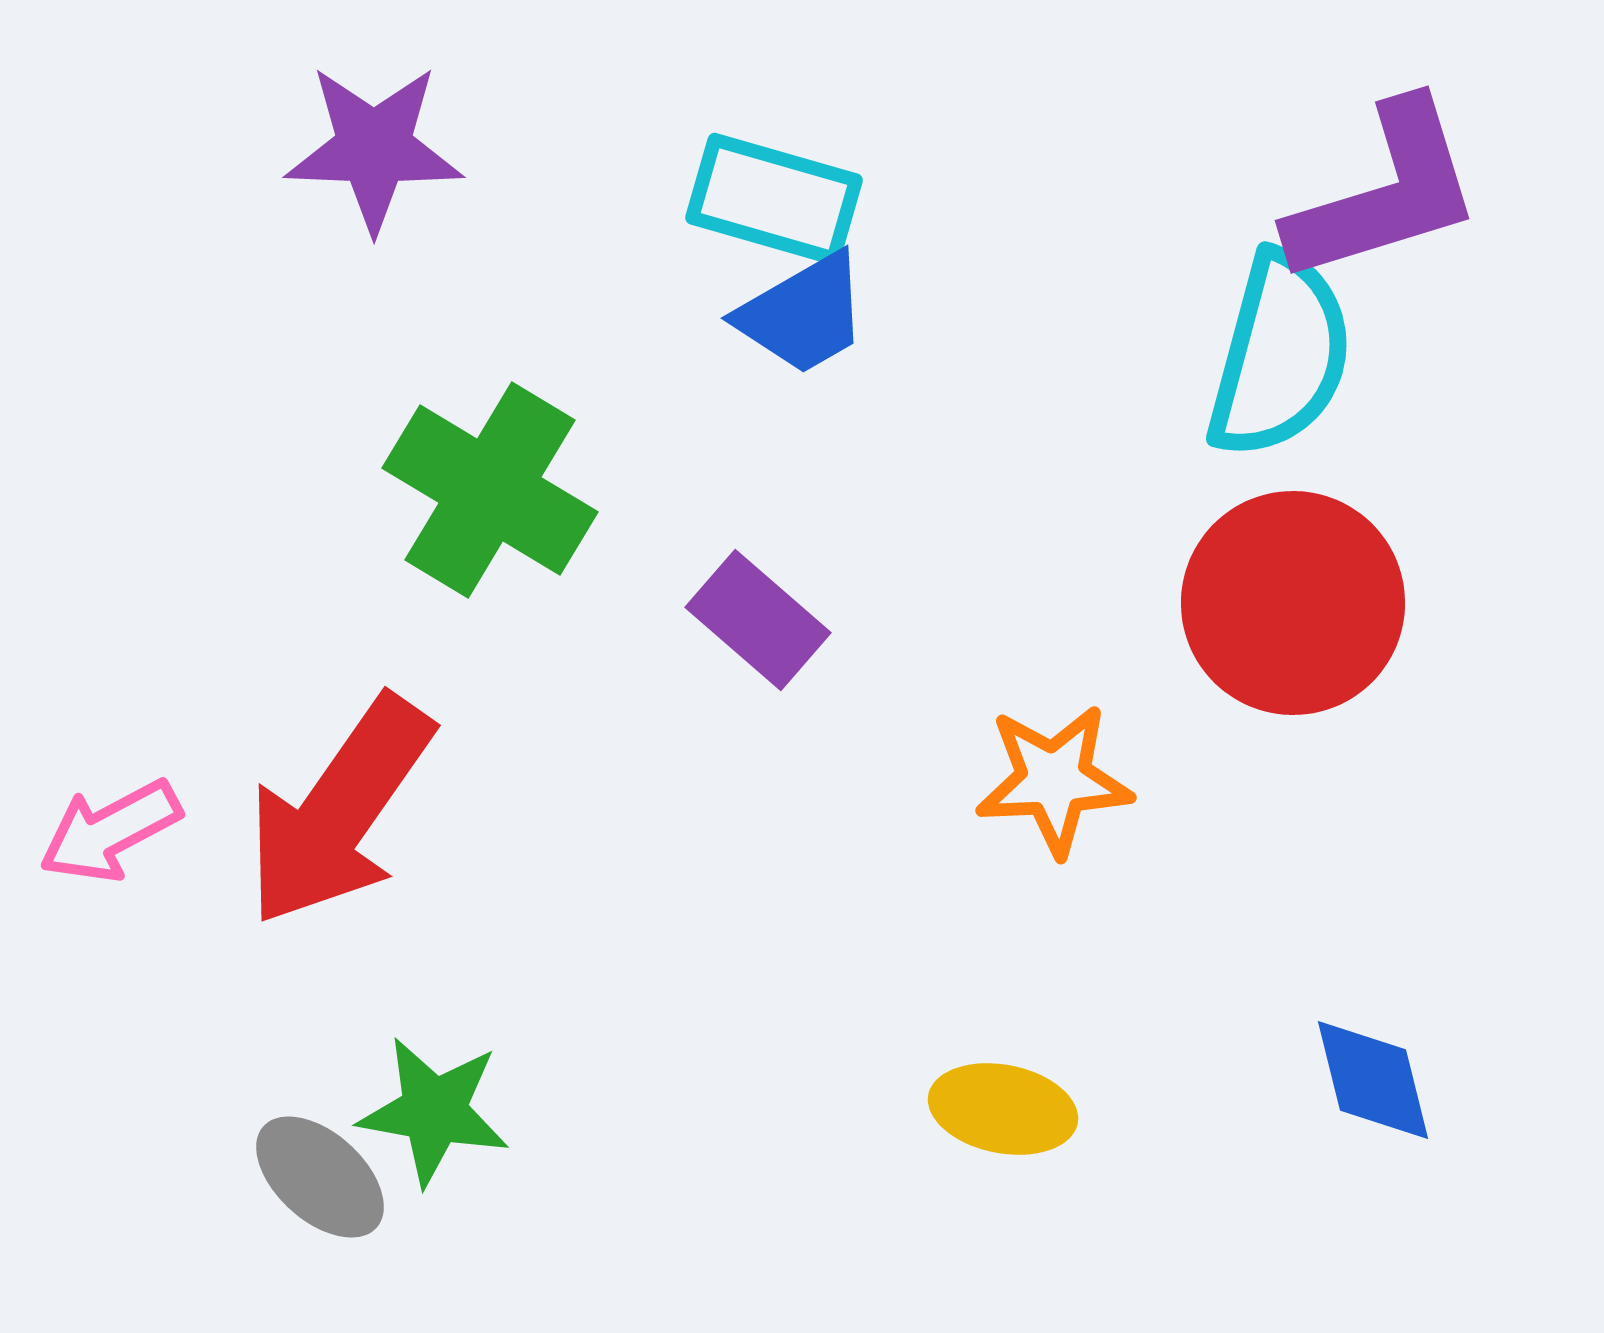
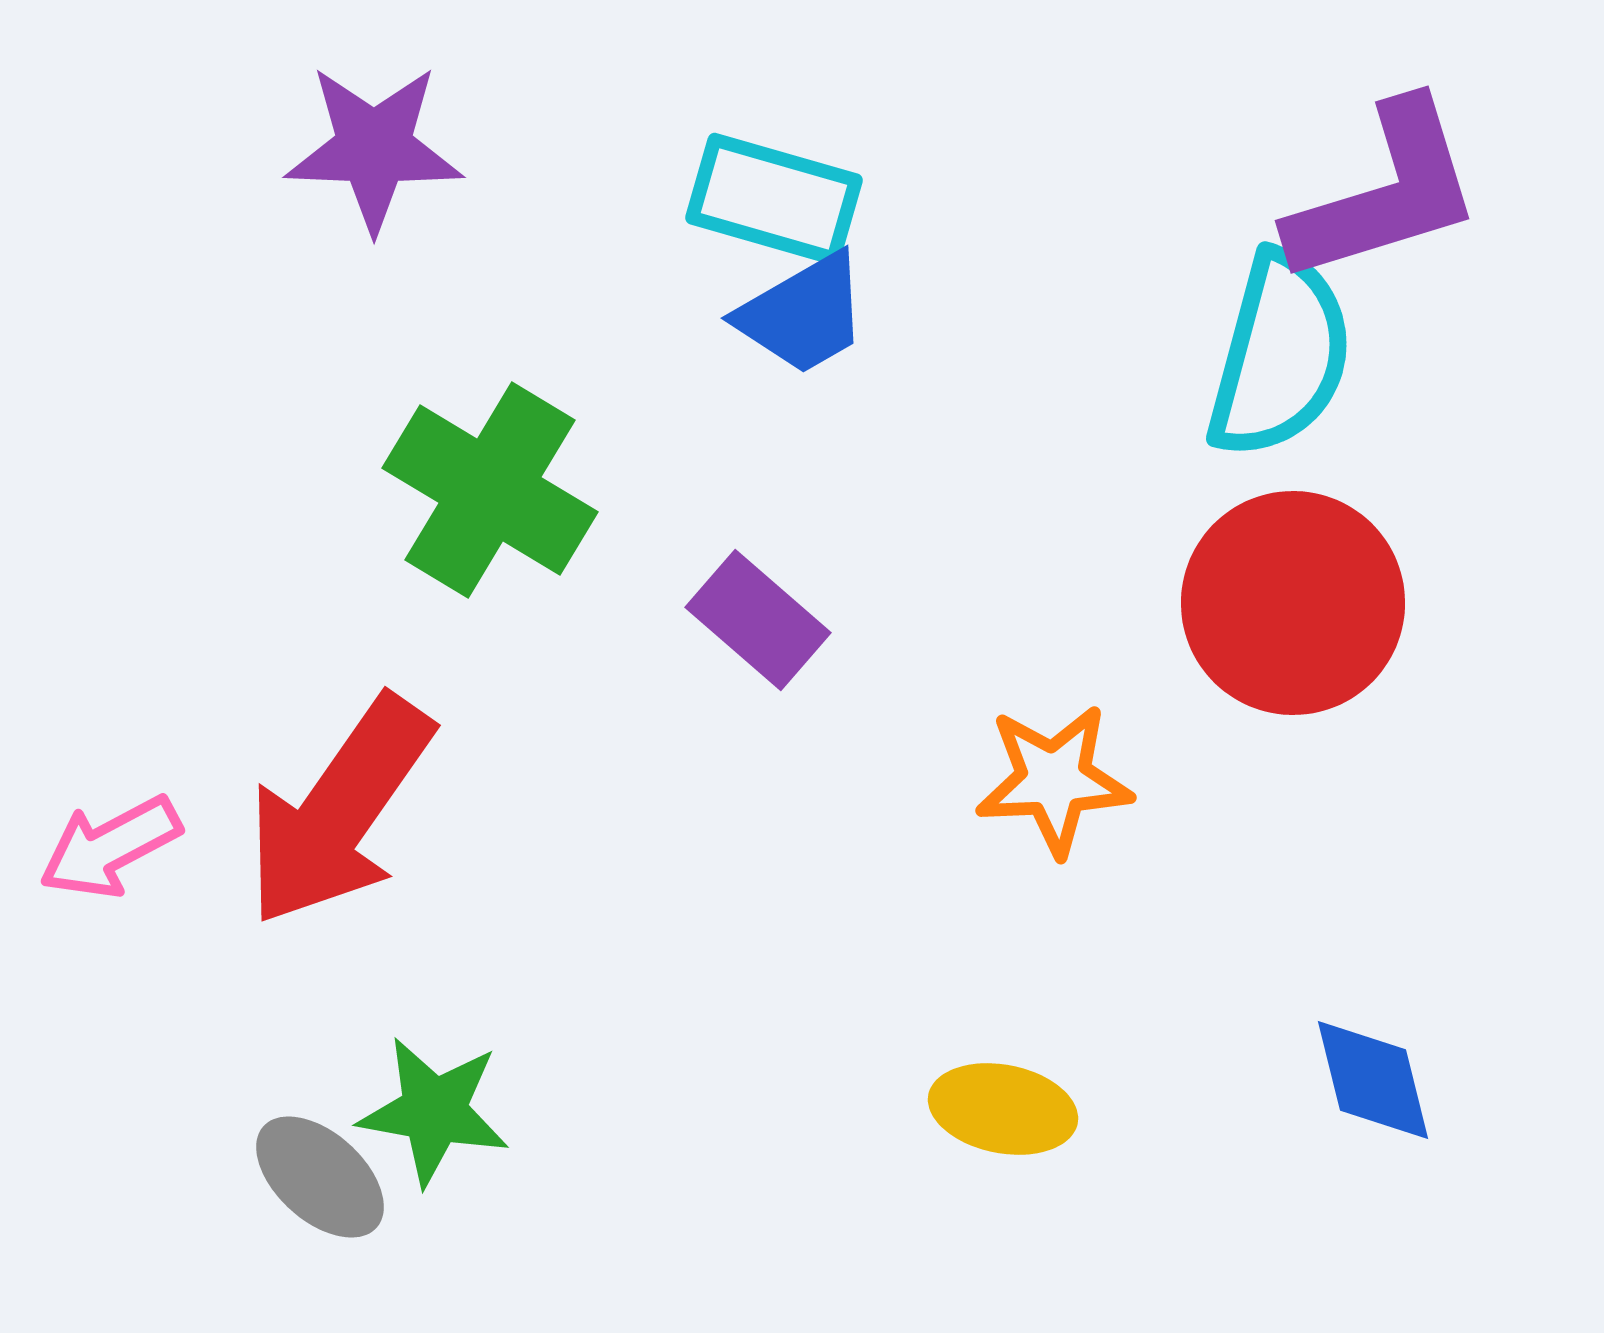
pink arrow: moved 16 px down
